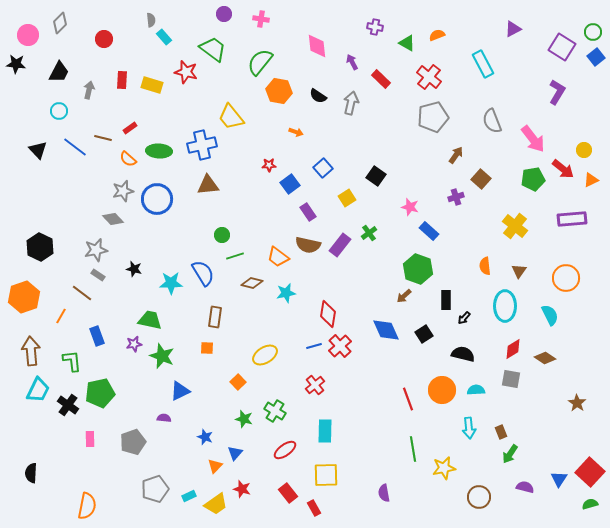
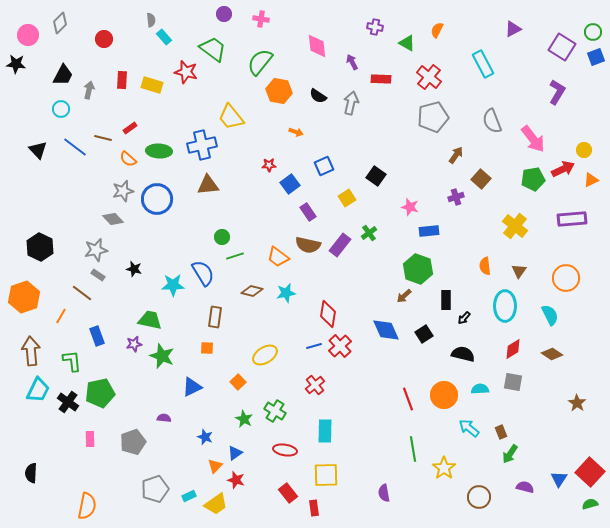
orange semicircle at (437, 35): moved 5 px up; rotated 42 degrees counterclockwise
blue square at (596, 57): rotated 18 degrees clockwise
black trapezoid at (59, 72): moved 4 px right, 3 px down
red rectangle at (381, 79): rotated 42 degrees counterclockwise
cyan circle at (59, 111): moved 2 px right, 2 px up
blue square at (323, 168): moved 1 px right, 2 px up; rotated 18 degrees clockwise
red arrow at (563, 169): rotated 65 degrees counterclockwise
blue rectangle at (429, 231): rotated 48 degrees counterclockwise
green circle at (222, 235): moved 2 px down
cyan star at (171, 283): moved 2 px right, 2 px down
brown diamond at (252, 283): moved 8 px down
brown diamond at (545, 358): moved 7 px right, 4 px up
gray square at (511, 379): moved 2 px right, 3 px down
orange circle at (442, 390): moved 2 px right, 5 px down
cyan semicircle at (476, 390): moved 4 px right, 1 px up
blue triangle at (180, 391): moved 12 px right, 4 px up
black cross at (68, 405): moved 3 px up
green star at (244, 419): rotated 12 degrees clockwise
cyan arrow at (469, 428): rotated 135 degrees clockwise
red ellipse at (285, 450): rotated 45 degrees clockwise
blue triangle at (235, 453): rotated 14 degrees clockwise
yellow star at (444, 468): rotated 25 degrees counterclockwise
red star at (242, 489): moved 6 px left, 9 px up
red rectangle at (314, 508): rotated 21 degrees clockwise
